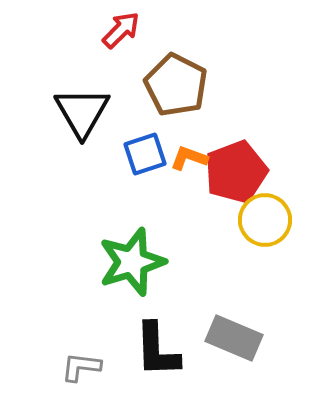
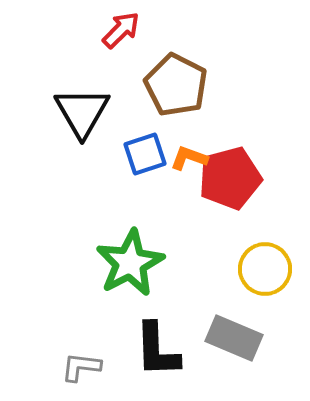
red pentagon: moved 6 px left, 6 px down; rotated 6 degrees clockwise
yellow circle: moved 49 px down
green star: moved 2 px left, 1 px down; rotated 10 degrees counterclockwise
